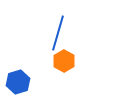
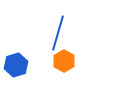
blue hexagon: moved 2 px left, 17 px up
